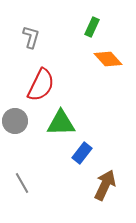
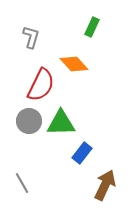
orange diamond: moved 34 px left, 5 px down
gray circle: moved 14 px right
